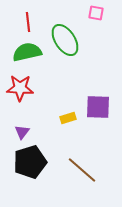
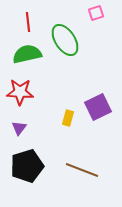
pink square: rotated 28 degrees counterclockwise
green semicircle: moved 2 px down
red star: moved 4 px down
purple square: rotated 28 degrees counterclockwise
yellow rectangle: rotated 56 degrees counterclockwise
purple triangle: moved 3 px left, 4 px up
black pentagon: moved 3 px left, 4 px down
brown line: rotated 20 degrees counterclockwise
